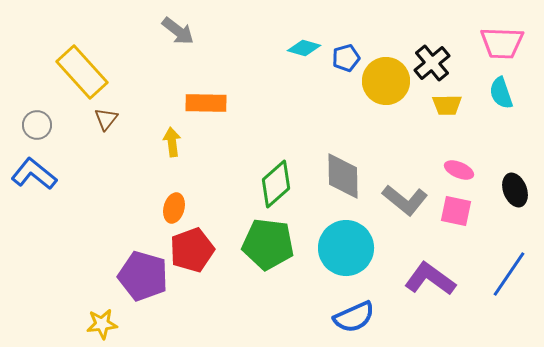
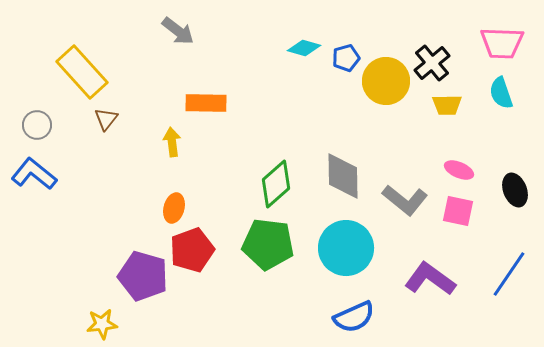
pink square: moved 2 px right
